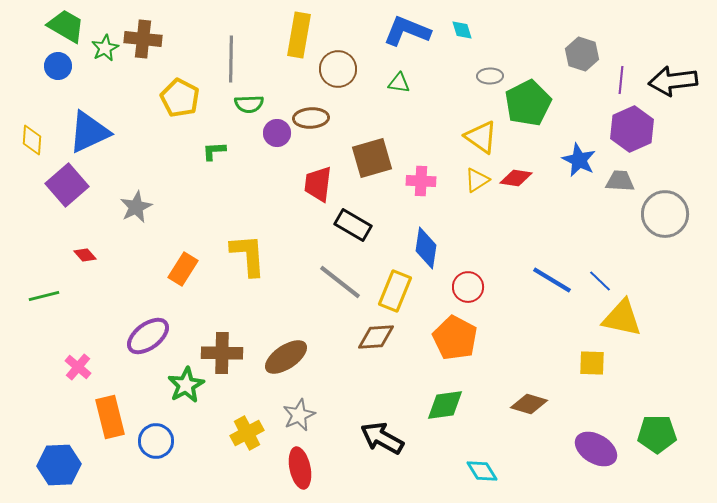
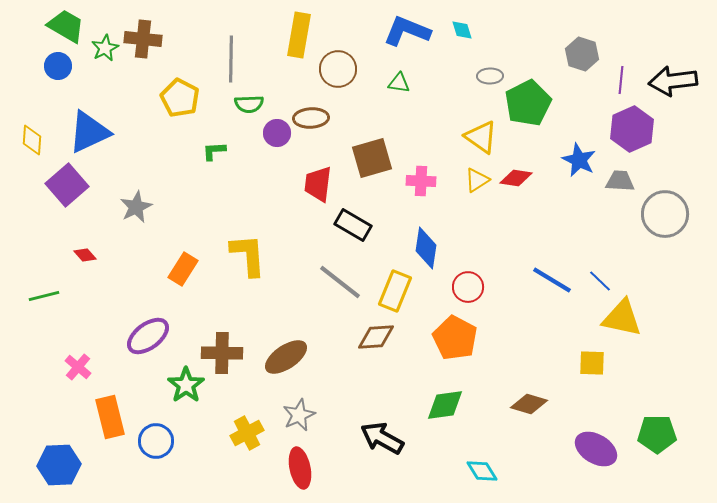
green star at (186, 385): rotated 6 degrees counterclockwise
